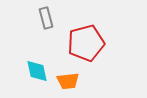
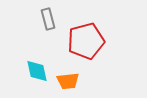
gray rectangle: moved 2 px right, 1 px down
red pentagon: moved 2 px up
